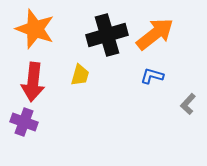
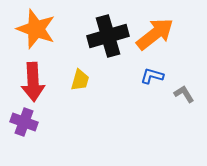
orange star: moved 1 px right
black cross: moved 1 px right, 1 px down
yellow trapezoid: moved 5 px down
red arrow: rotated 9 degrees counterclockwise
gray L-shape: moved 4 px left, 10 px up; rotated 105 degrees clockwise
